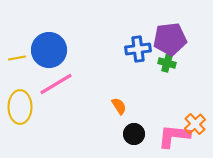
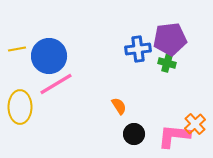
blue circle: moved 6 px down
yellow line: moved 9 px up
